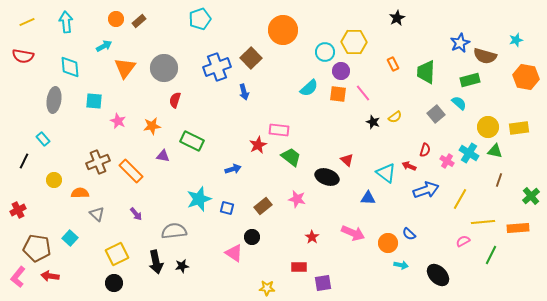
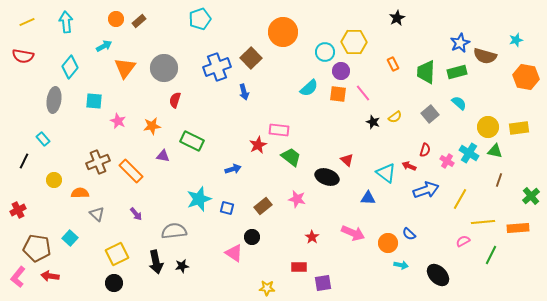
orange circle at (283, 30): moved 2 px down
cyan diamond at (70, 67): rotated 45 degrees clockwise
green rectangle at (470, 80): moved 13 px left, 8 px up
gray square at (436, 114): moved 6 px left
